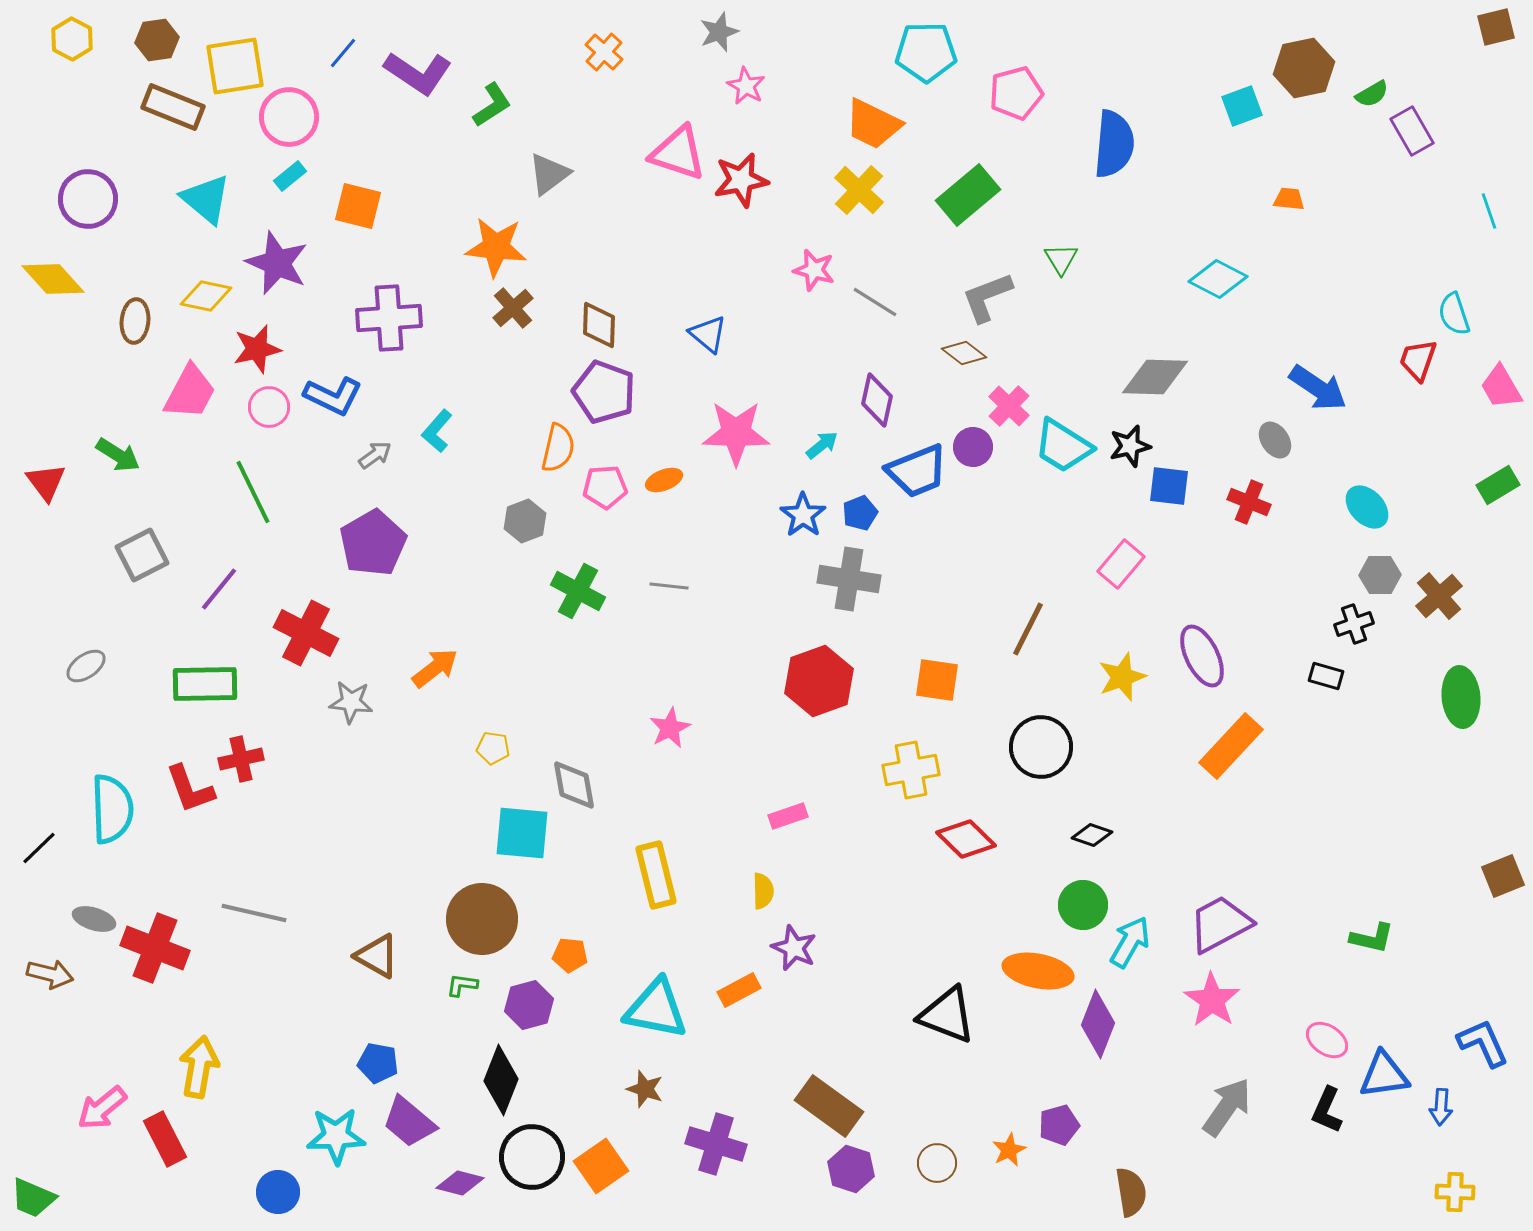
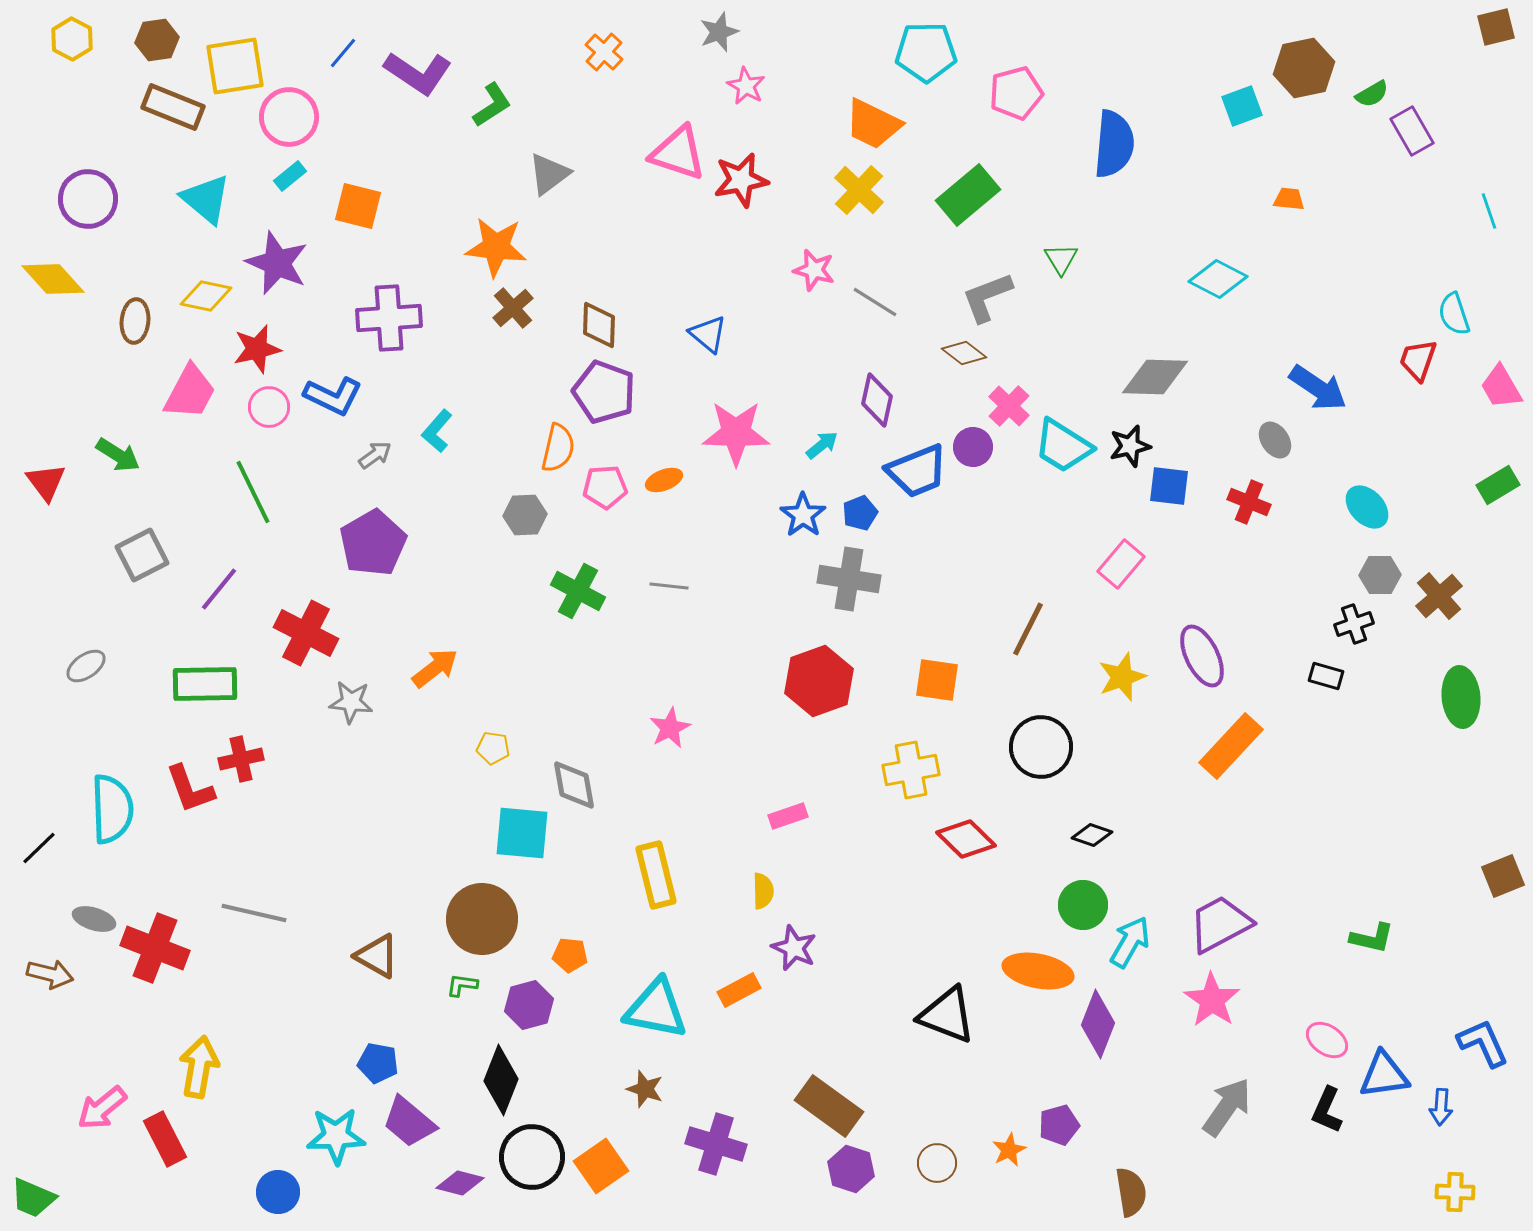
gray hexagon at (525, 521): moved 6 px up; rotated 18 degrees clockwise
